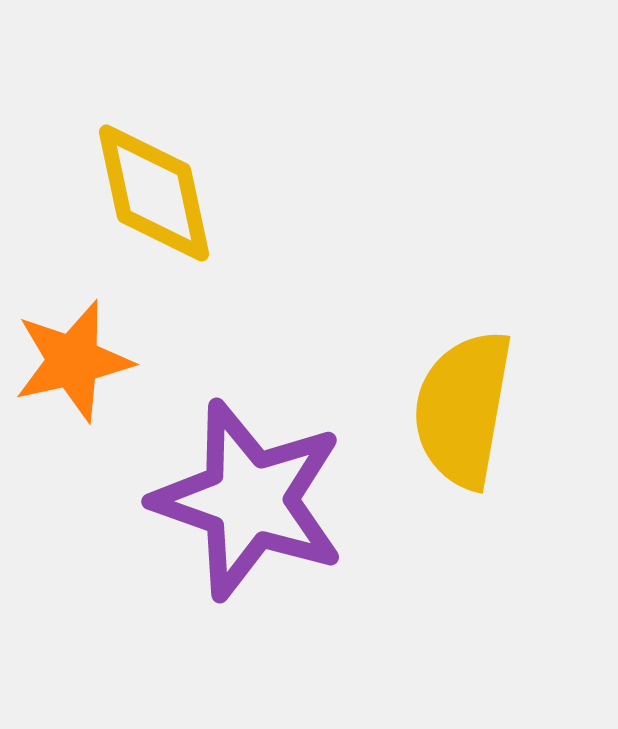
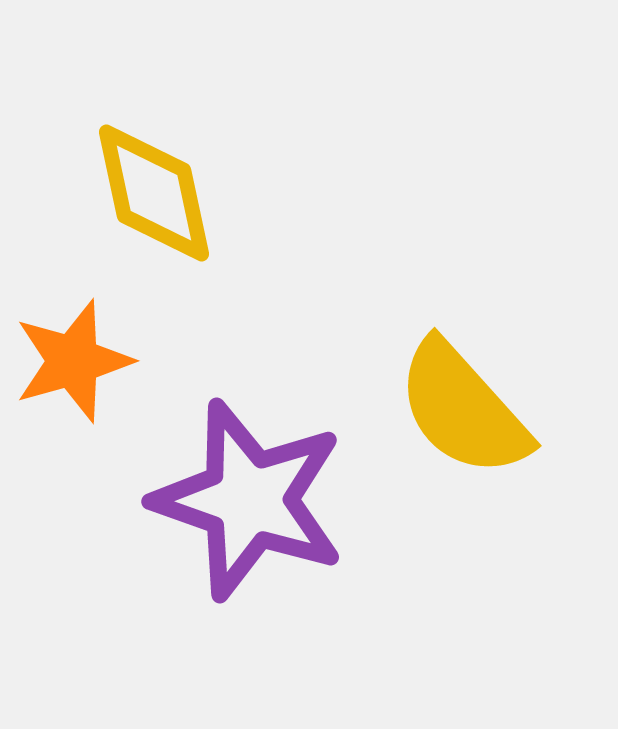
orange star: rotated 3 degrees counterclockwise
yellow semicircle: rotated 52 degrees counterclockwise
